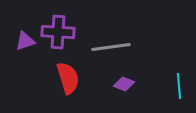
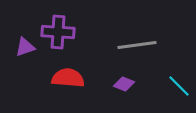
purple triangle: moved 6 px down
gray line: moved 26 px right, 2 px up
red semicircle: rotated 68 degrees counterclockwise
cyan line: rotated 40 degrees counterclockwise
